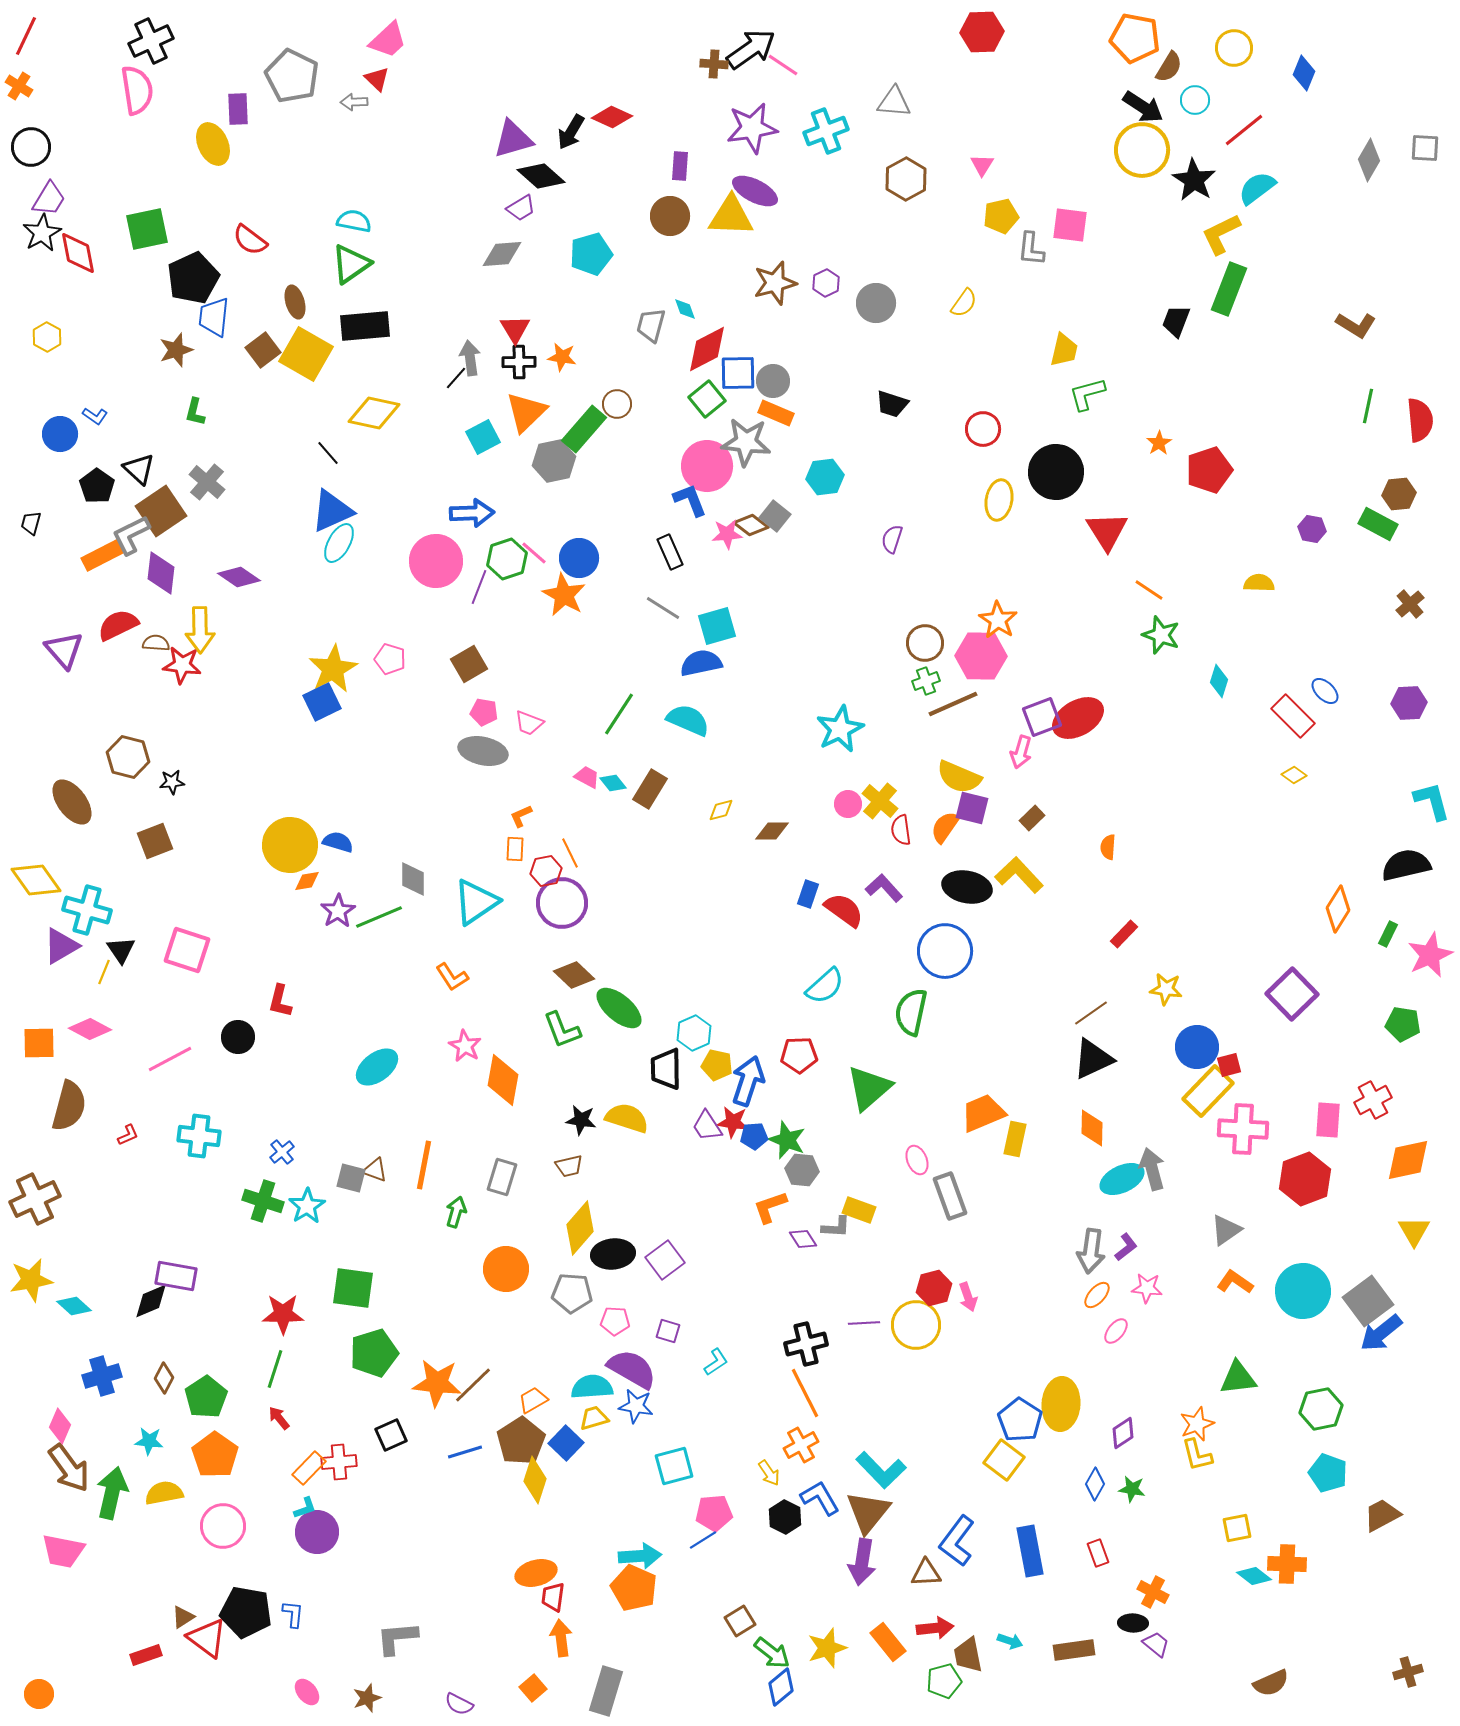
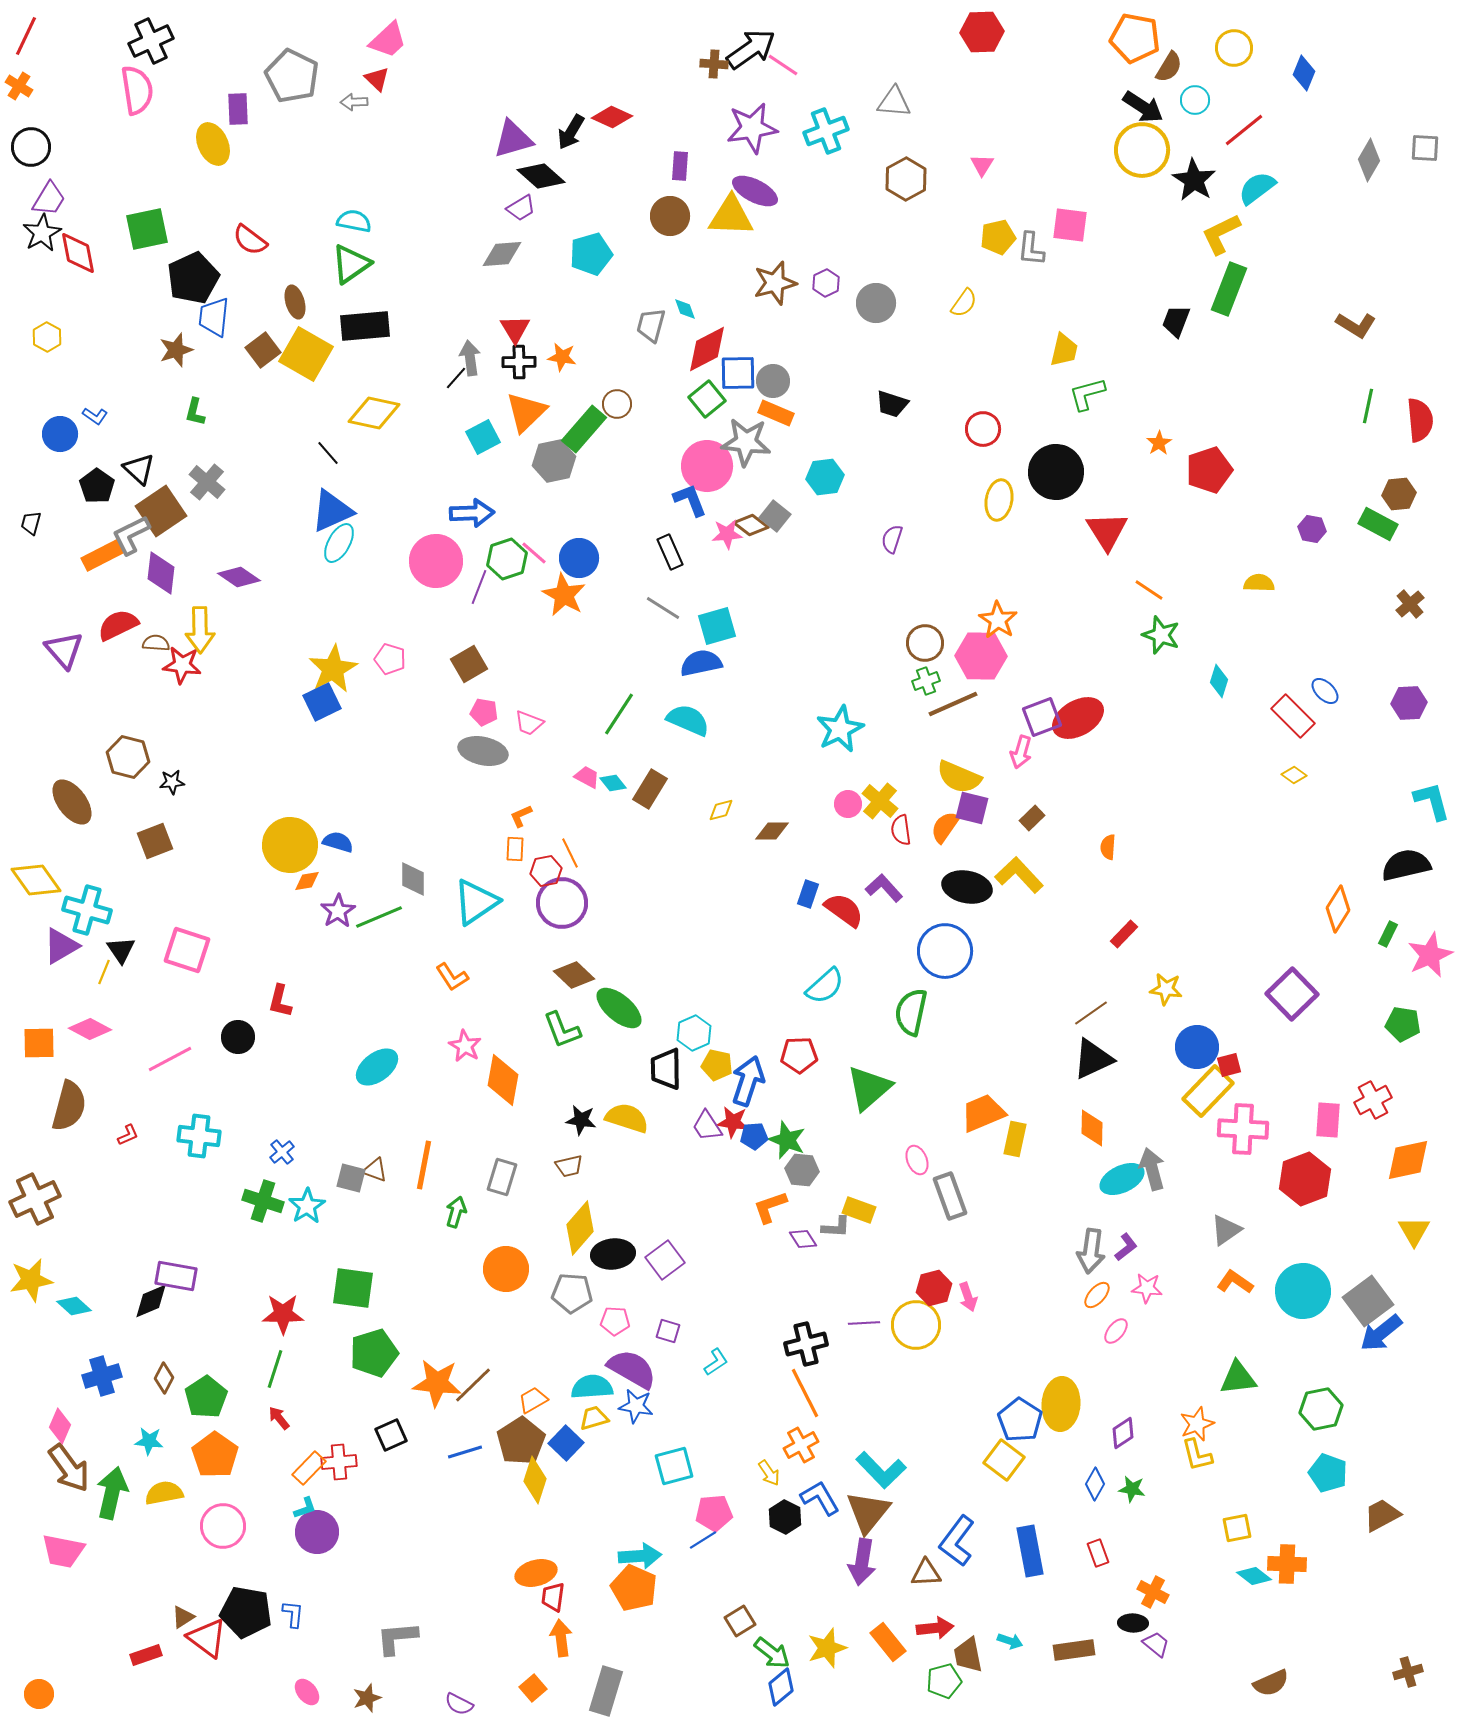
yellow pentagon at (1001, 216): moved 3 px left, 21 px down
